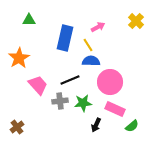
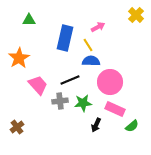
yellow cross: moved 6 px up
